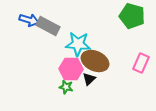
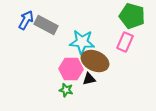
blue arrow: moved 3 px left; rotated 78 degrees counterclockwise
gray rectangle: moved 2 px left, 1 px up
cyan star: moved 4 px right, 2 px up
pink rectangle: moved 16 px left, 21 px up
black triangle: rotated 32 degrees clockwise
green star: moved 3 px down
